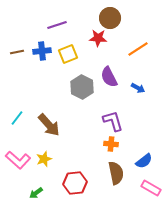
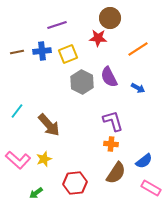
gray hexagon: moved 5 px up
cyan line: moved 7 px up
brown semicircle: rotated 45 degrees clockwise
